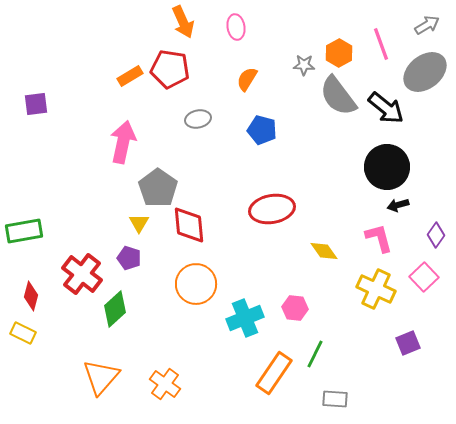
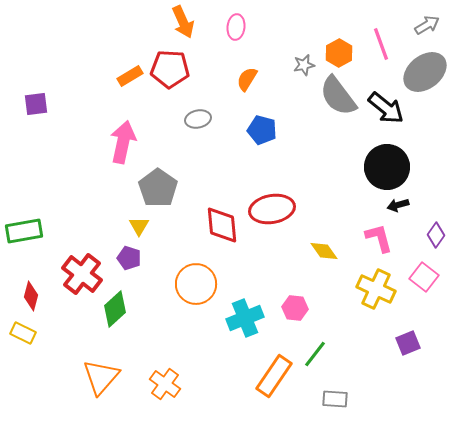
pink ellipse at (236, 27): rotated 15 degrees clockwise
gray star at (304, 65): rotated 15 degrees counterclockwise
red pentagon at (170, 69): rotated 6 degrees counterclockwise
yellow triangle at (139, 223): moved 3 px down
red diamond at (189, 225): moved 33 px right
pink square at (424, 277): rotated 8 degrees counterclockwise
green line at (315, 354): rotated 12 degrees clockwise
orange rectangle at (274, 373): moved 3 px down
